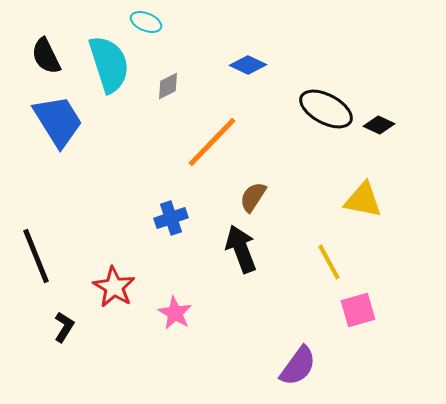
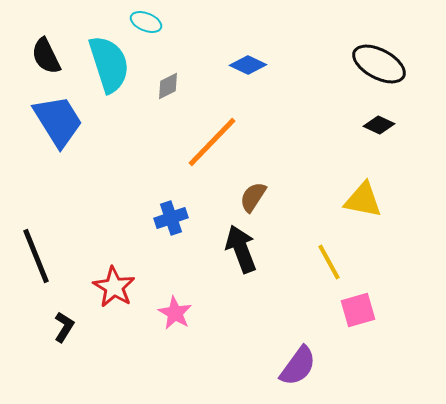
black ellipse: moved 53 px right, 45 px up
